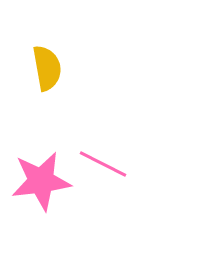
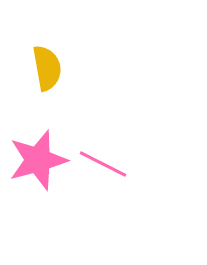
pink star: moved 3 px left, 21 px up; rotated 8 degrees counterclockwise
